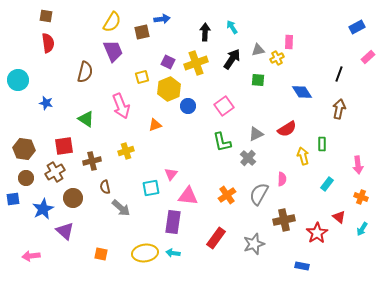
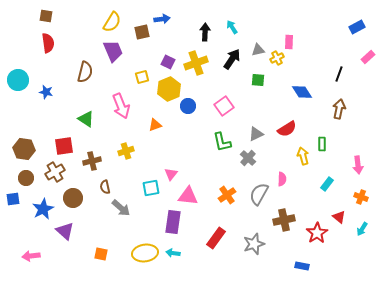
blue star at (46, 103): moved 11 px up
